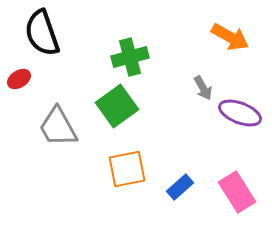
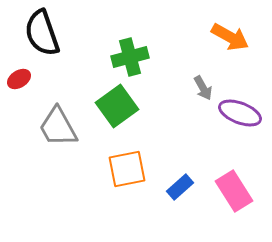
pink rectangle: moved 3 px left, 1 px up
